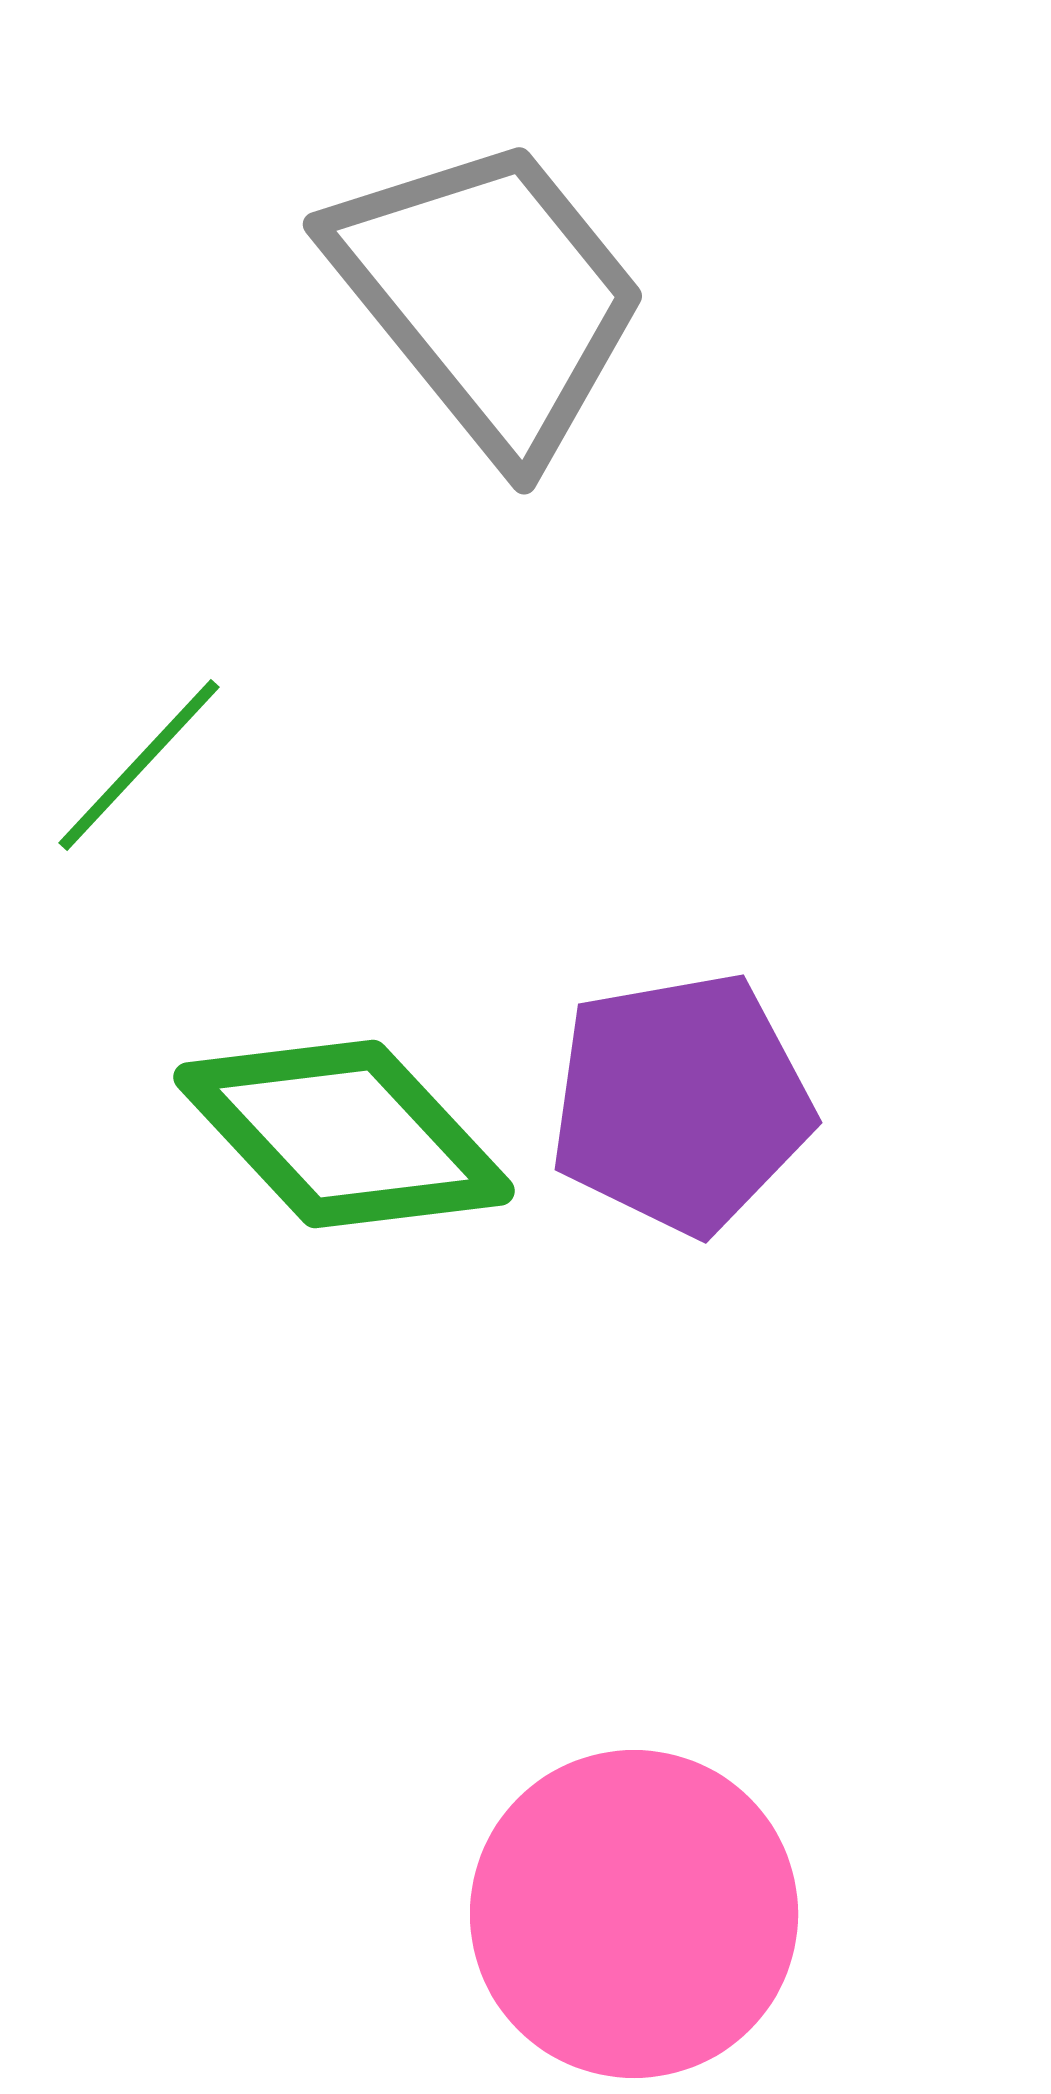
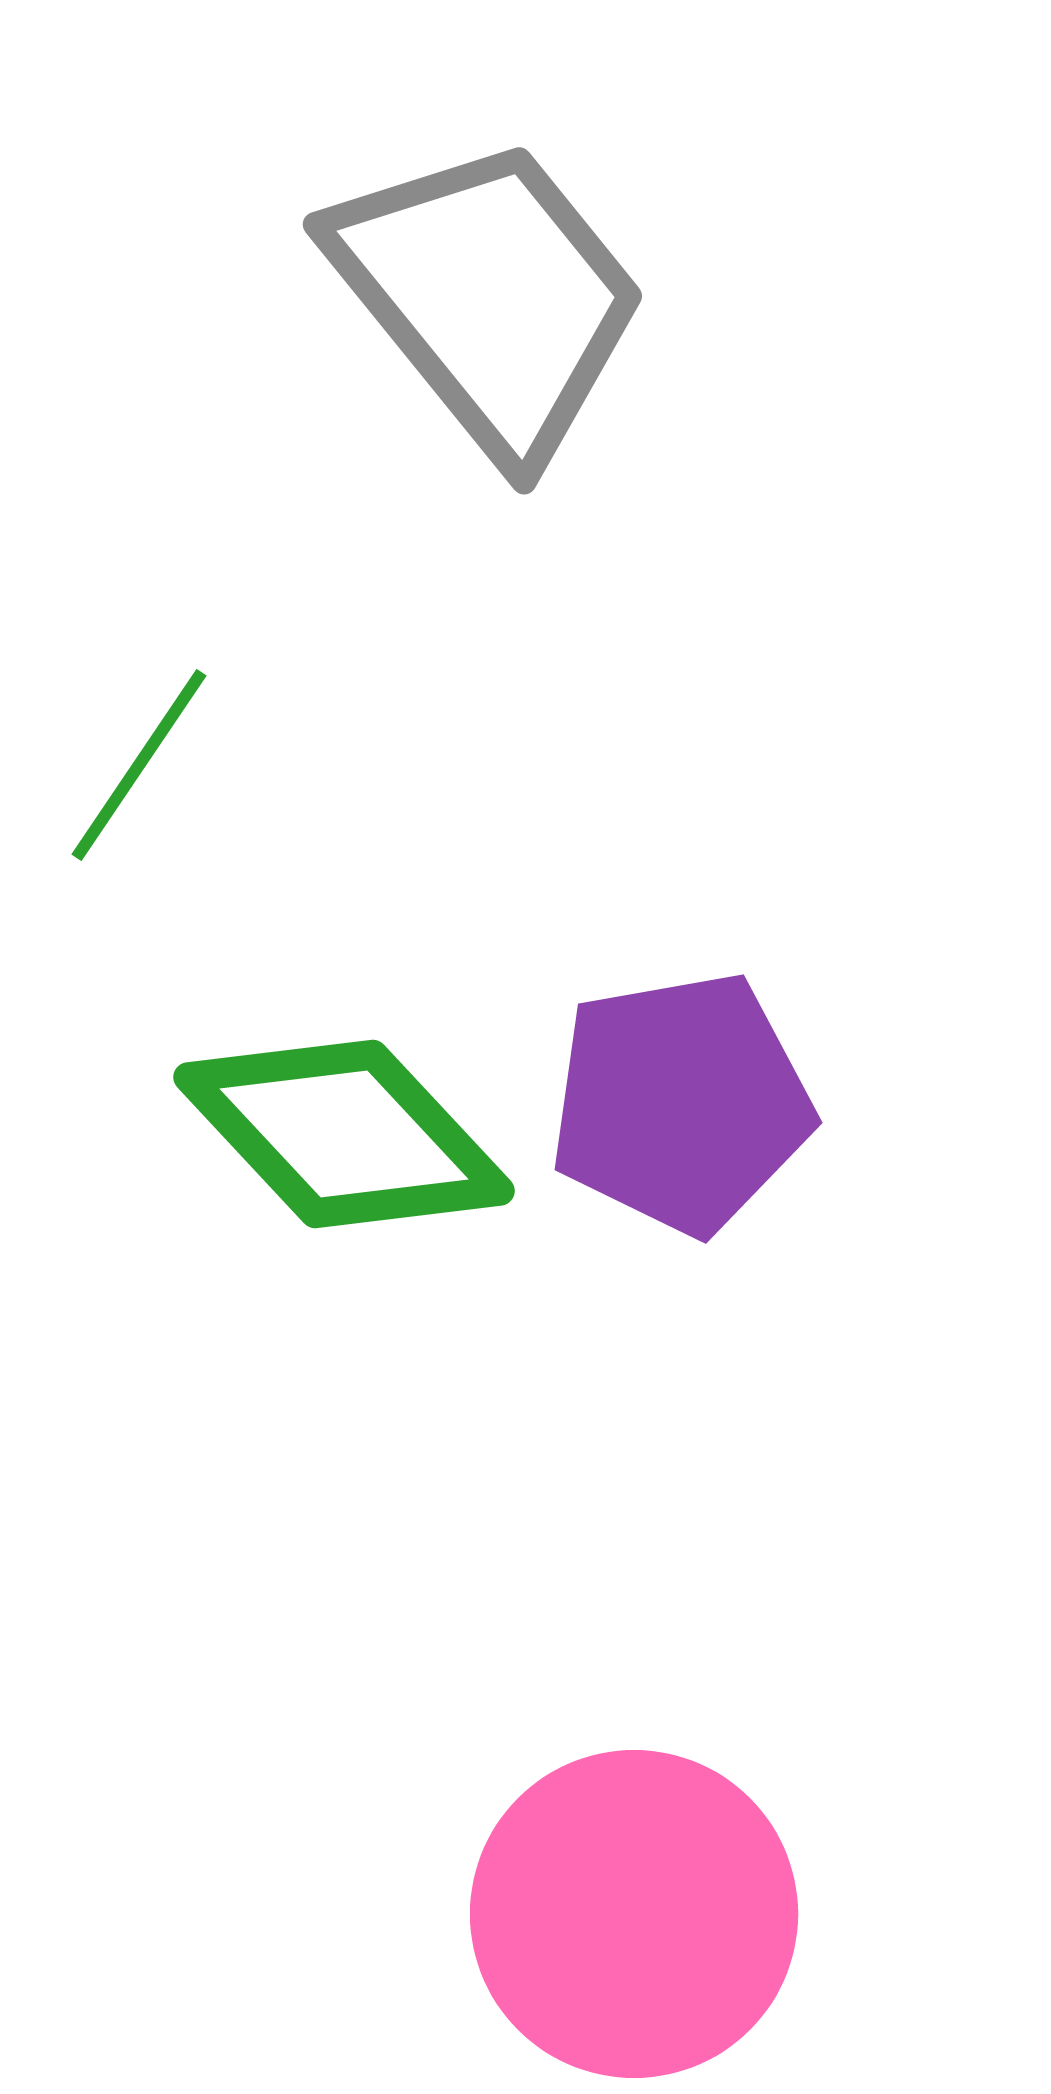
green line: rotated 9 degrees counterclockwise
